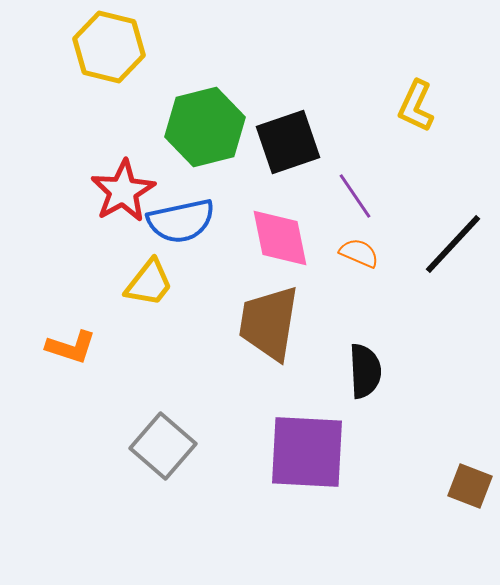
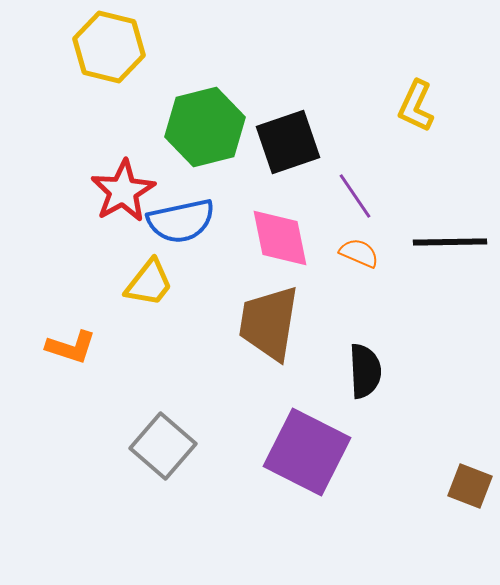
black line: moved 3 px left, 2 px up; rotated 46 degrees clockwise
purple square: rotated 24 degrees clockwise
